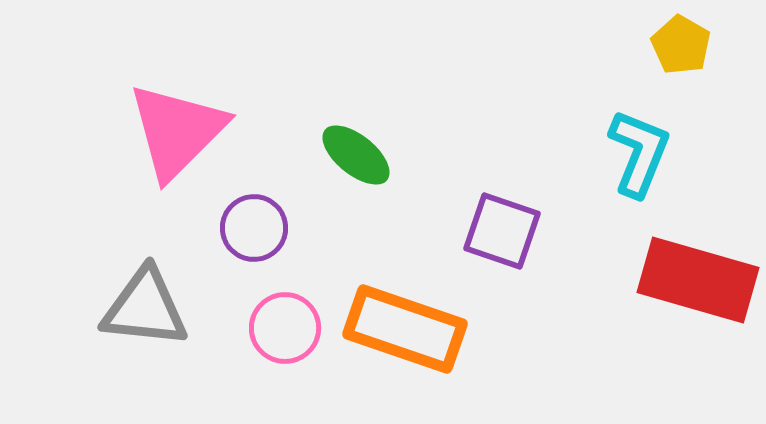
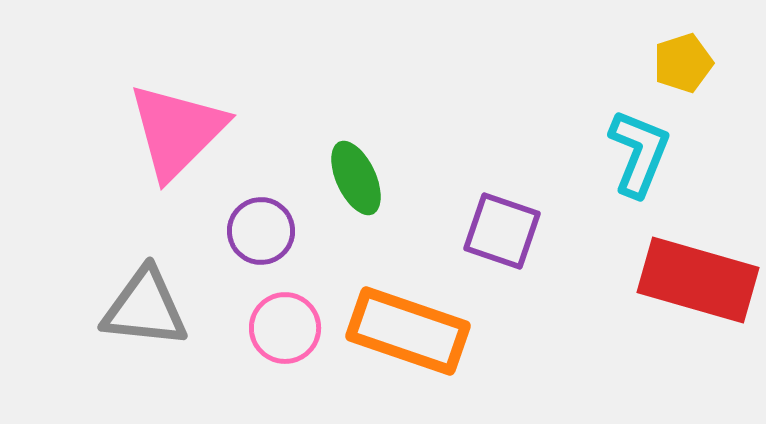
yellow pentagon: moved 2 px right, 18 px down; rotated 24 degrees clockwise
green ellipse: moved 23 px down; rotated 26 degrees clockwise
purple circle: moved 7 px right, 3 px down
orange rectangle: moved 3 px right, 2 px down
